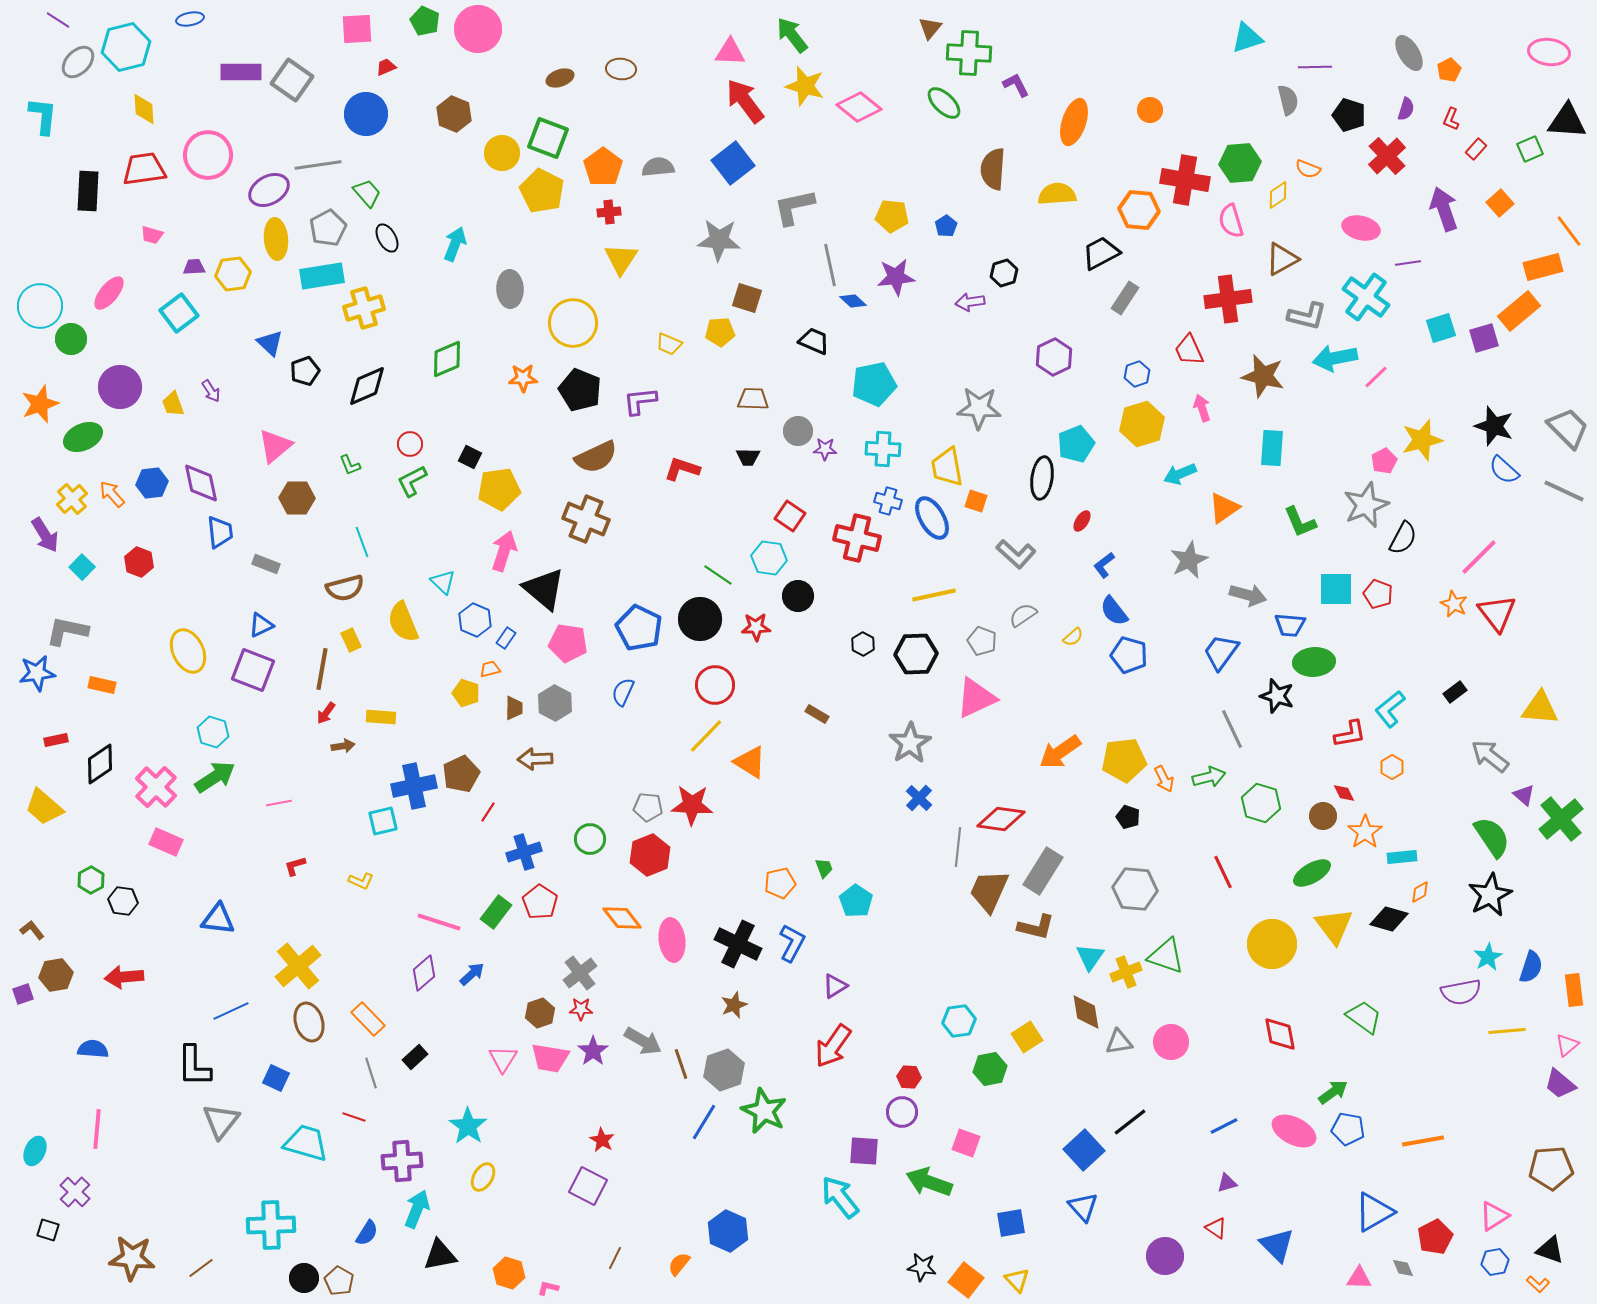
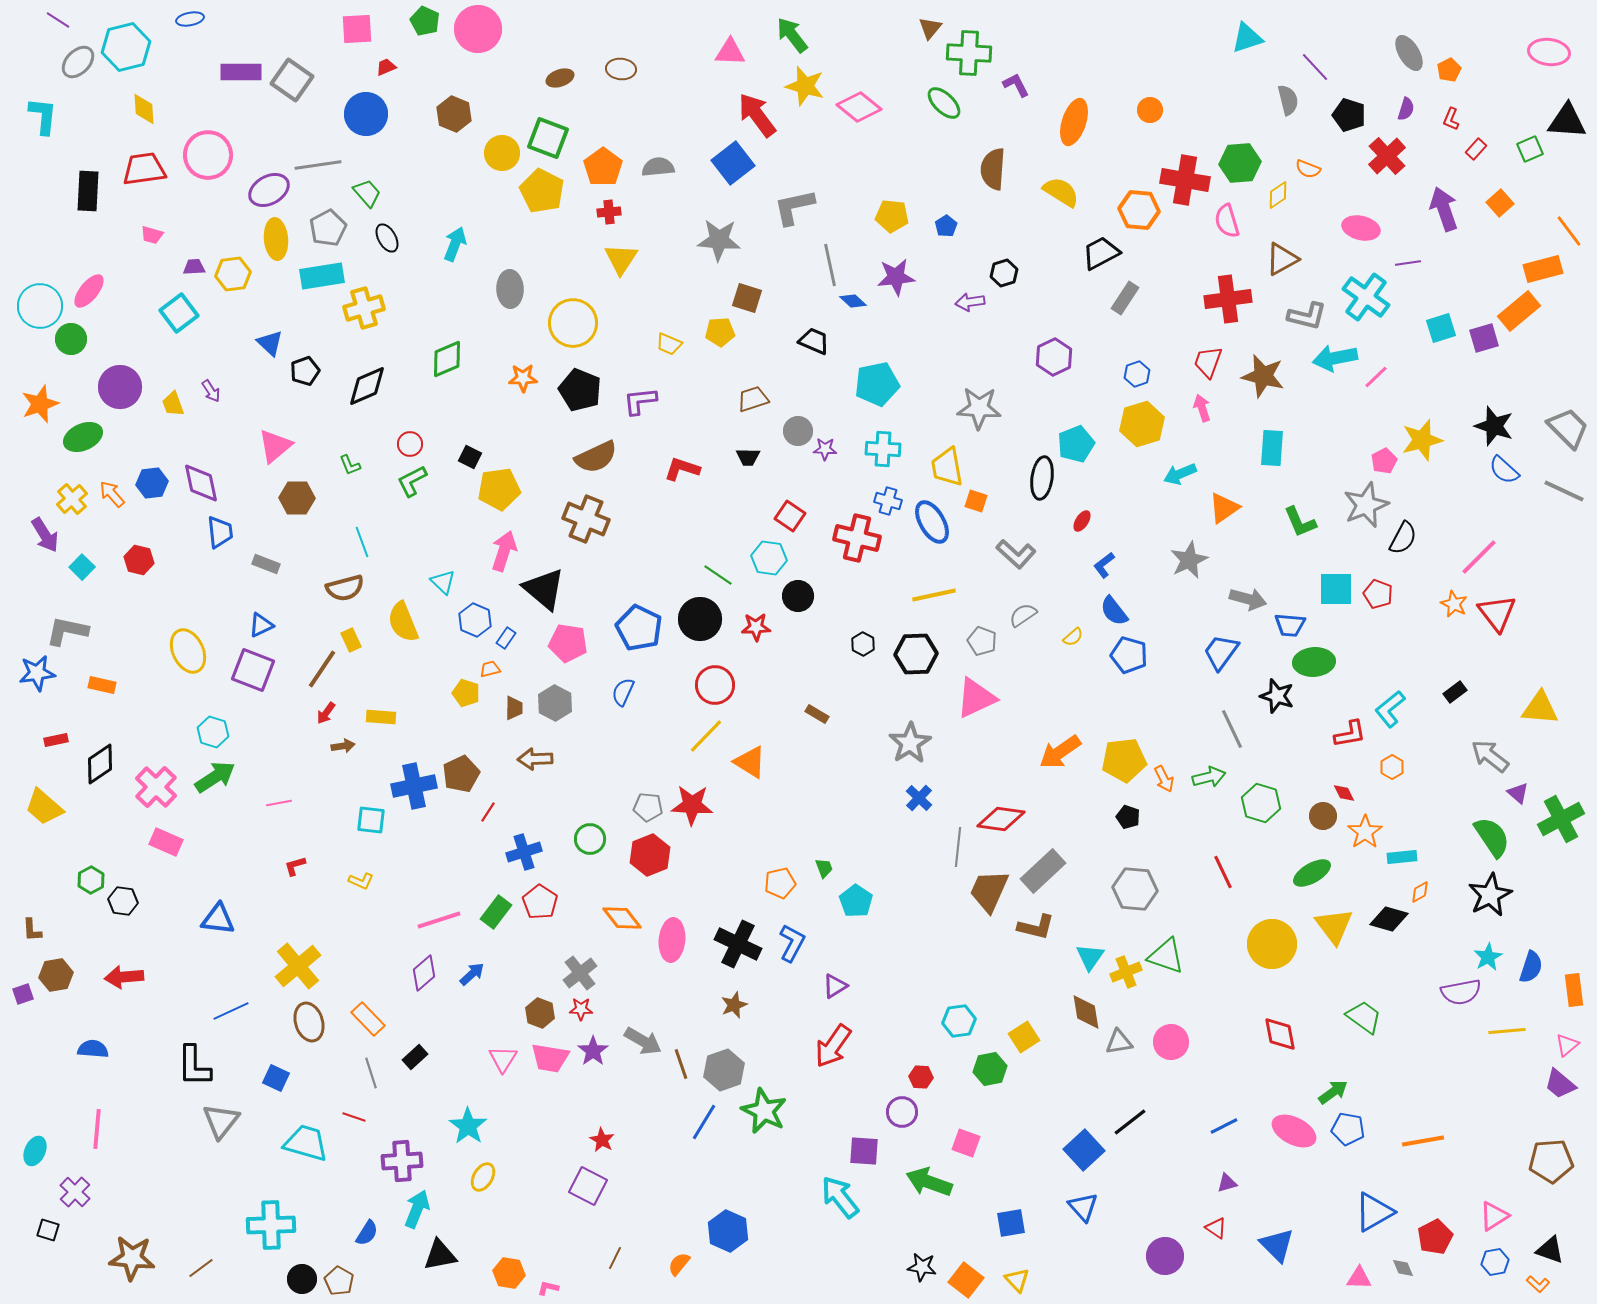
purple line at (1315, 67): rotated 48 degrees clockwise
red arrow at (745, 101): moved 12 px right, 14 px down
yellow semicircle at (1057, 194): moved 4 px right, 2 px up; rotated 36 degrees clockwise
pink semicircle at (1231, 221): moved 4 px left
orange rectangle at (1543, 267): moved 2 px down
pink ellipse at (109, 293): moved 20 px left, 2 px up
red trapezoid at (1189, 350): moved 19 px right, 12 px down; rotated 44 degrees clockwise
cyan pentagon at (874, 384): moved 3 px right
brown trapezoid at (753, 399): rotated 20 degrees counterclockwise
blue ellipse at (932, 518): moved 4 px down
red hexagon at (139, 562): moved 2 px up; rotated 8 degrees counterclockwise
gray arrow at (1248, 595): moved 4 px down
brown line at (322, 669): rotated 24 degrees clockwise
purple triangle at (1524, 795): moved 6 px left, 2 px up
green cross at (1561, 819): rotated 12 degrees clockwise
cyan square at (383, 821): moved 12 px left, 1 px up; rotated 20 degrees clockwise
gray rectangle at (1043, 871): rotated 15 degrees clockwise
pink line at (439, 922): moved 2 px up; rotated 36 degrees counterclockwise
brown L-shape at (32, 930): rotated 145 degrees counterclockwise
pink ellipse at (672, 940): rotated 12 degrees clockwise
brown hexagon at (540, 1013): rotated 20 degrees counterclockwise
yellow square at (1027, 1037): moved 3 px left
red hexagon at (909, 1077): moved 12 px right
brown pentagon at (1551, 1168): moved 7 px up
orange hexagon at (509, 1273): rotated 8 degrees counterclockwise
black circle at (304, 1278): moved 2 px left, 1 px down
